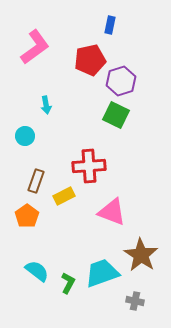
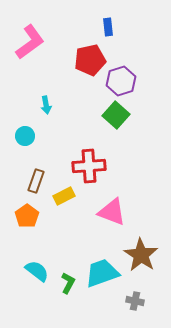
blue rectangle: moved 2 px left, 2 px down; rotated 18 degrees counterclockwise
pink L-shape: moved 5 px left, 5 px up
green square: rotated 16 degrees clockwise
